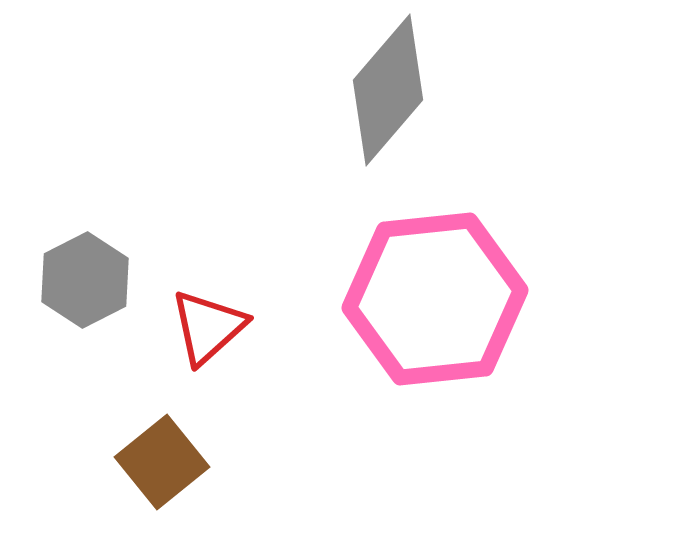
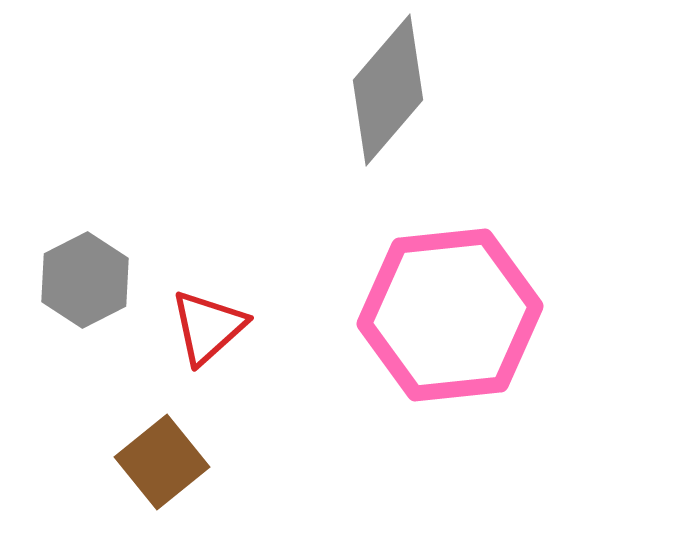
pink hexagon: moved 15 px right, 16 px down
